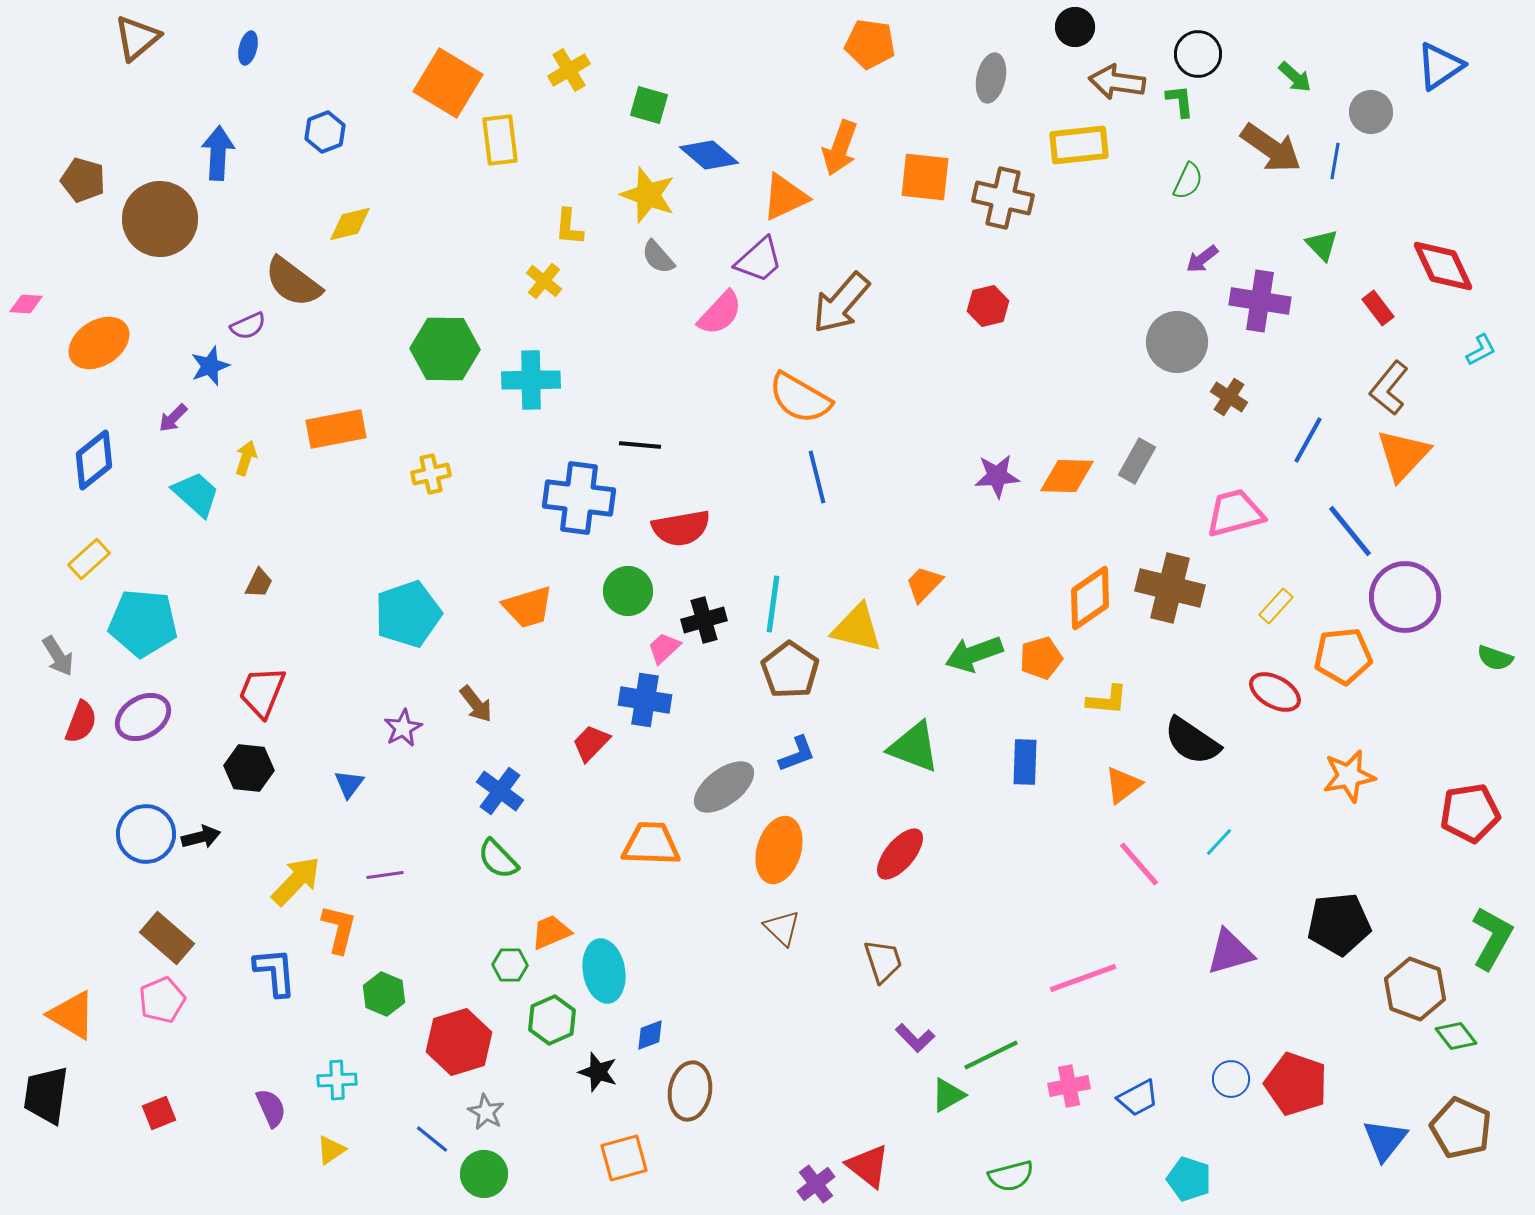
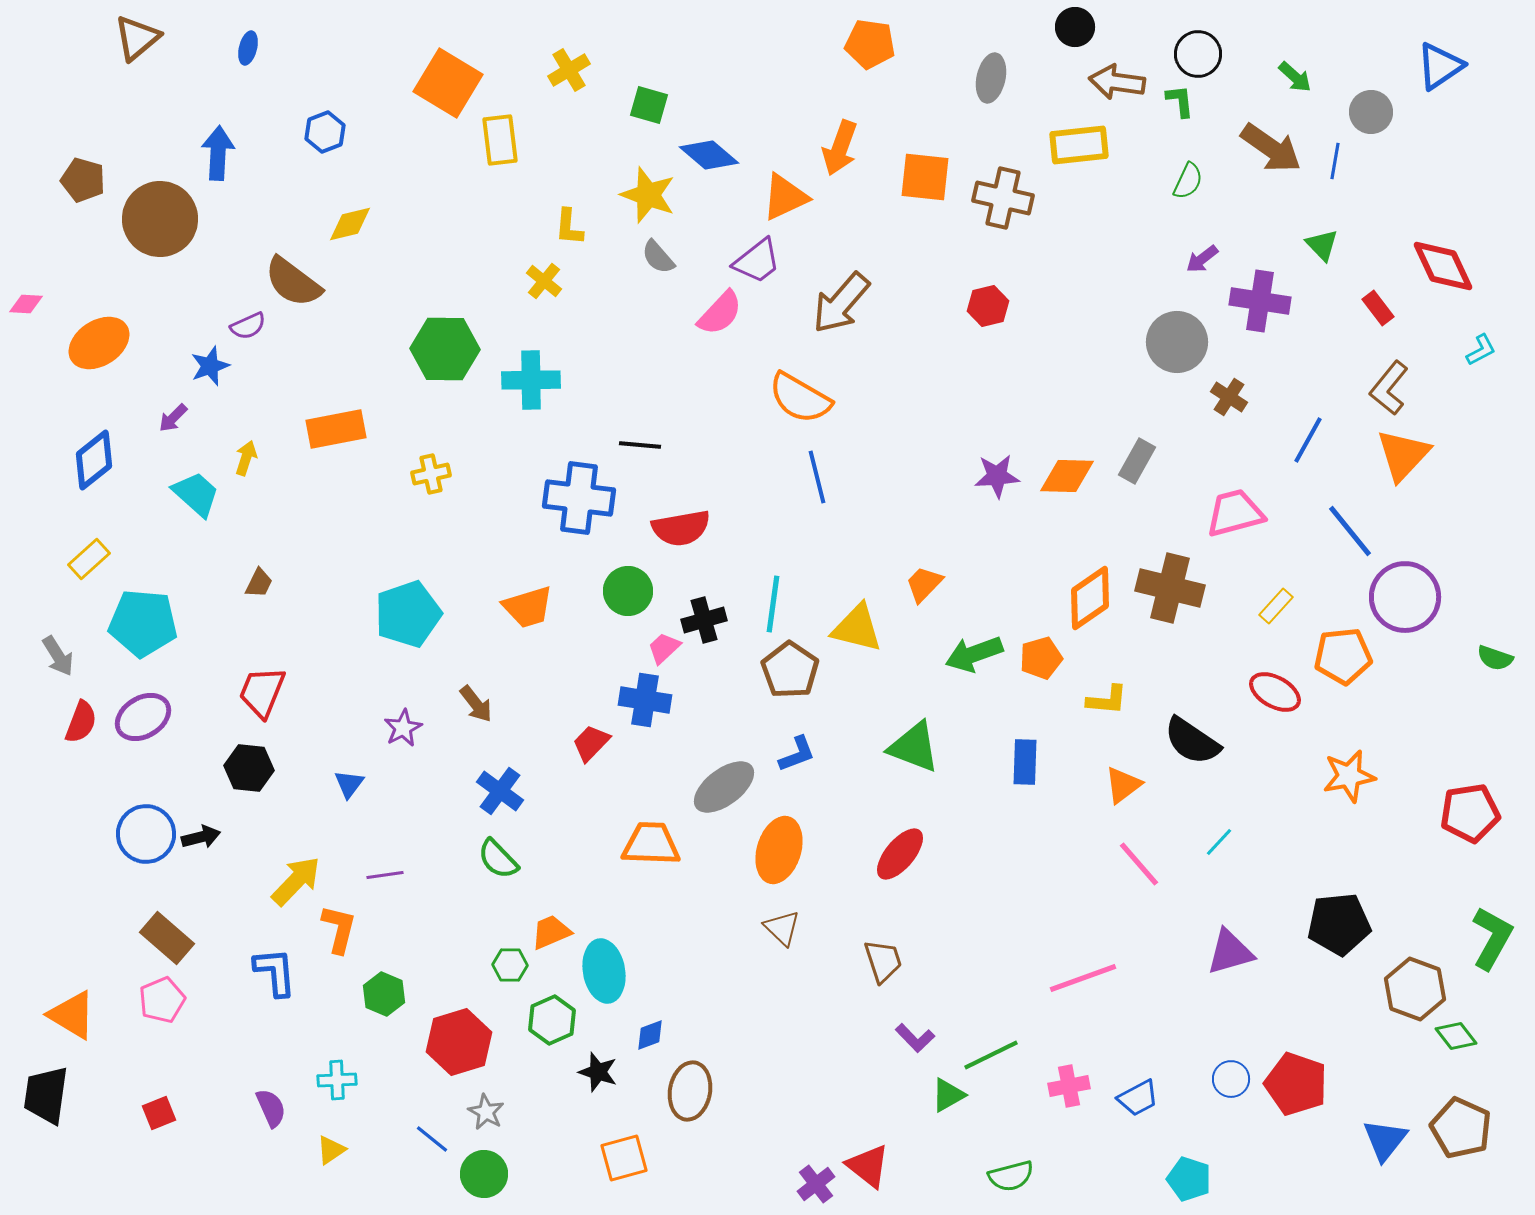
purple trapezoid at (759, 260): moved 2 px left, 1 px down; rotated 4 degrees clockwise
